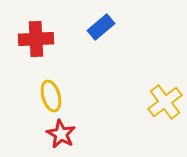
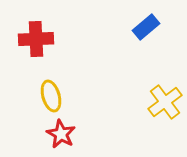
blue rectangle: moved 45 px right
